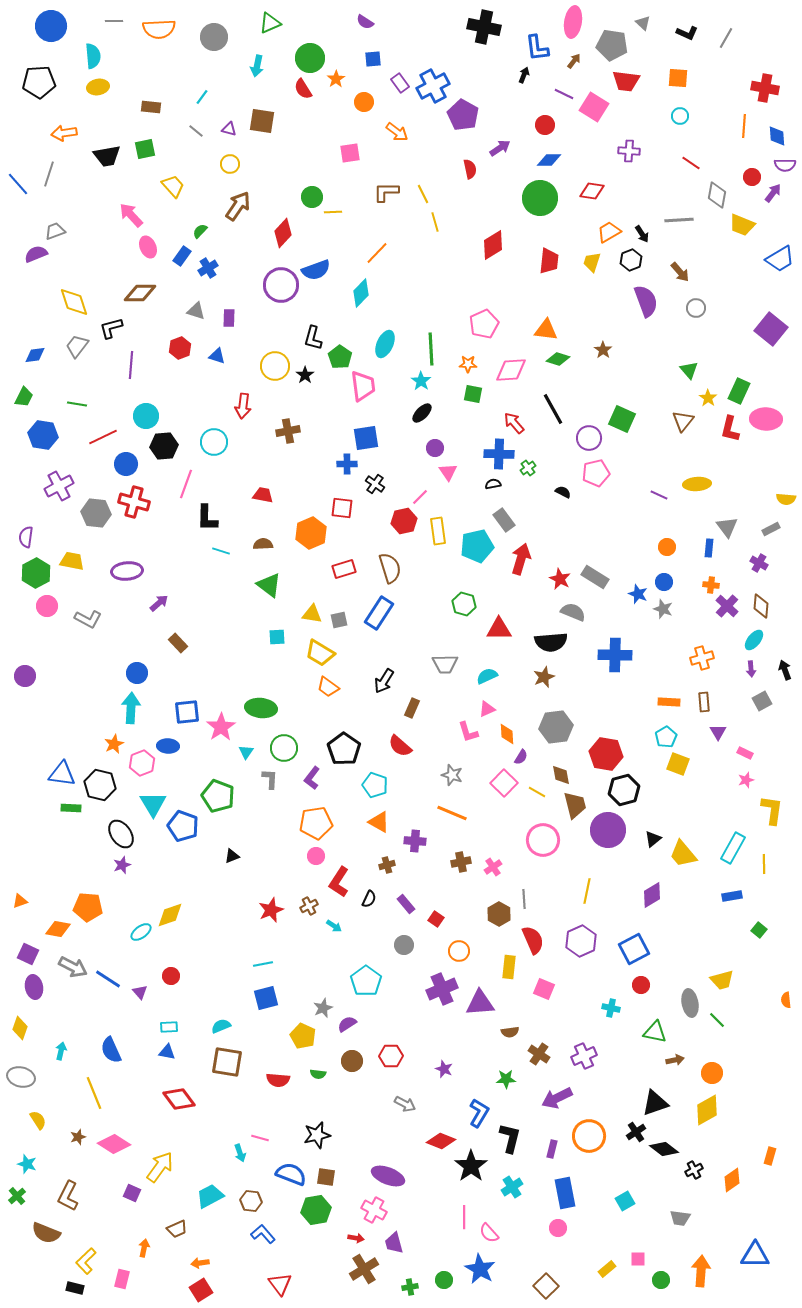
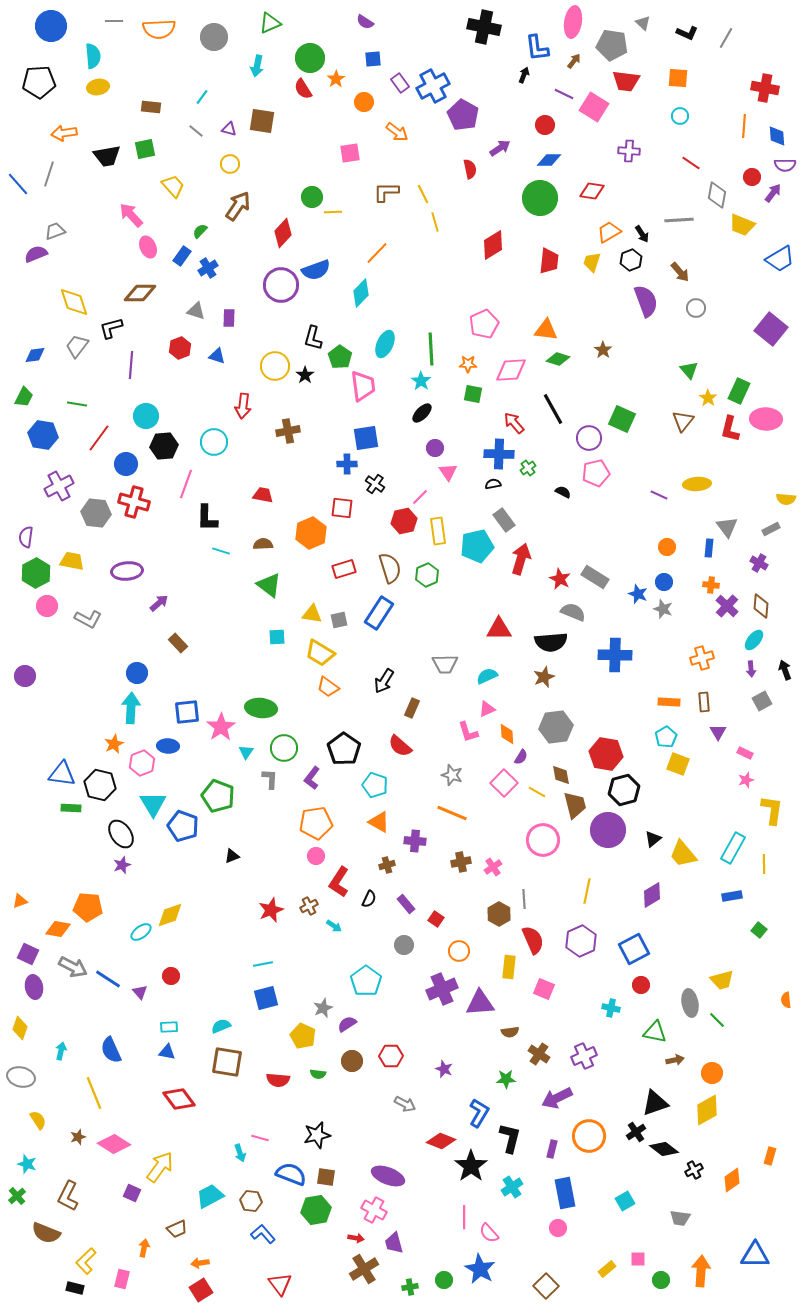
red line at (103, 437): moved 4 px left, 1 px down; rotated 28 degrees counterclockwise
green hexagon at (464, 604): moved 37 px left, 29 px up; rotated 20 degrees clockwise
